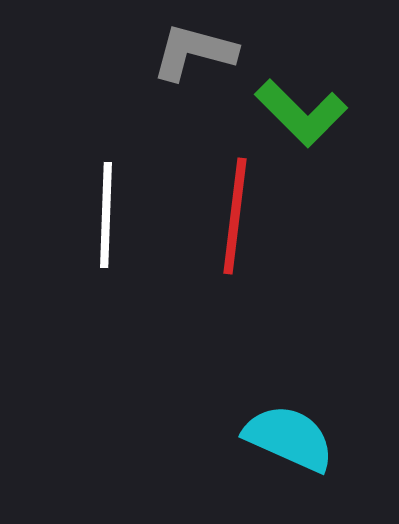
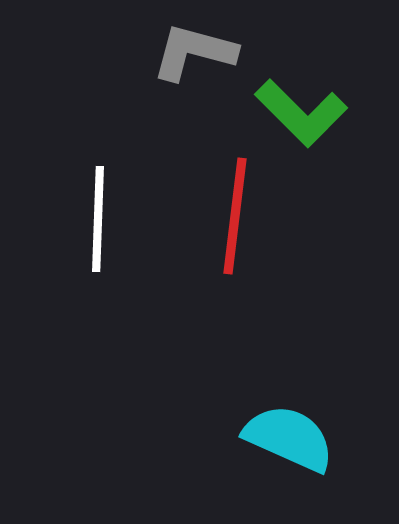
white line: moved 8 px left, 4 px down
